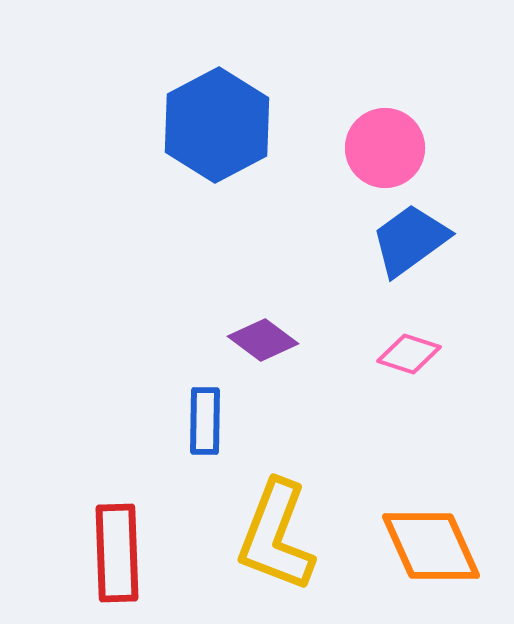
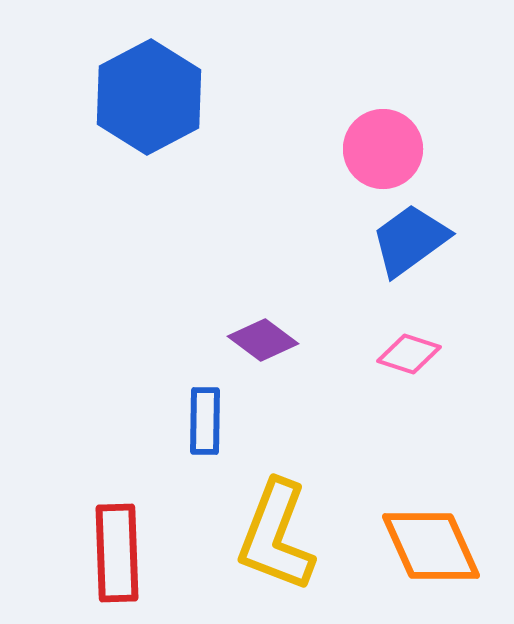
blue hexagon: moved 68 px left, 28 px up
pink circle: moved 2 px left, 1 px down
